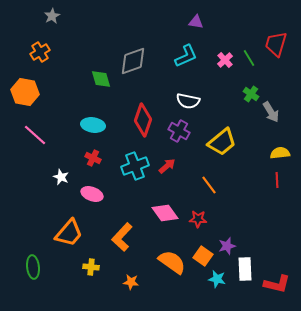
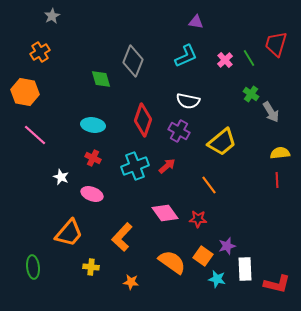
gray diamond: rotated 48 degrees counterclockwise
